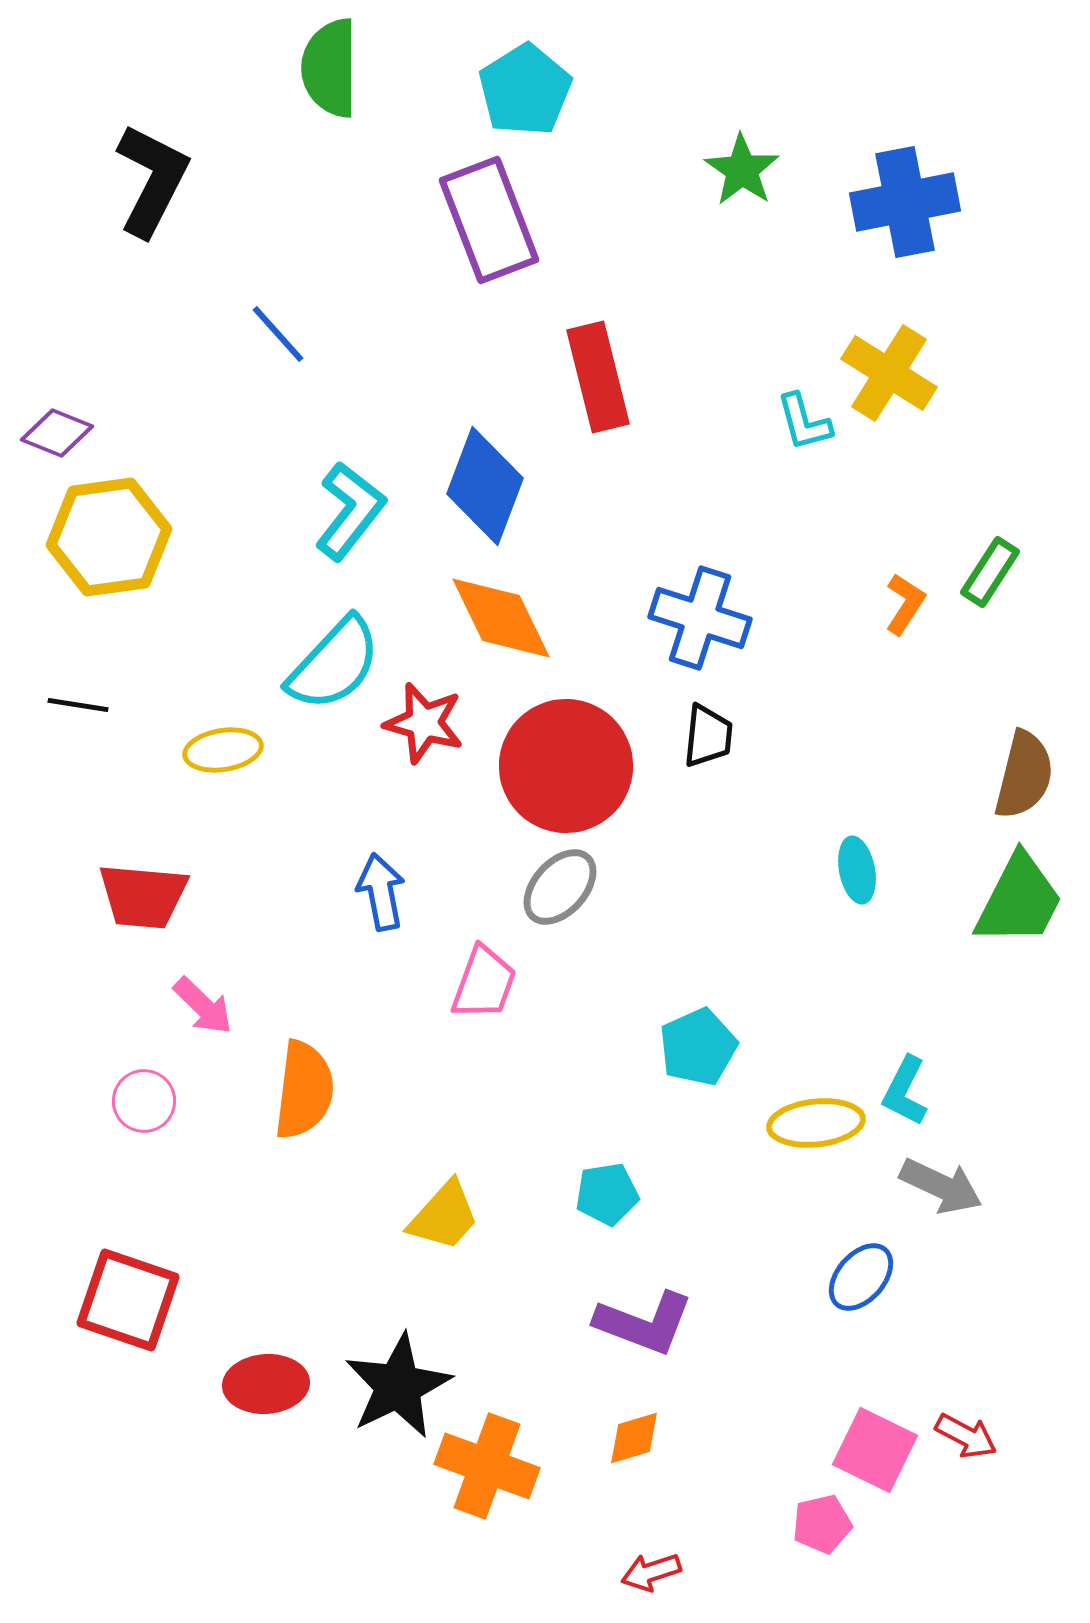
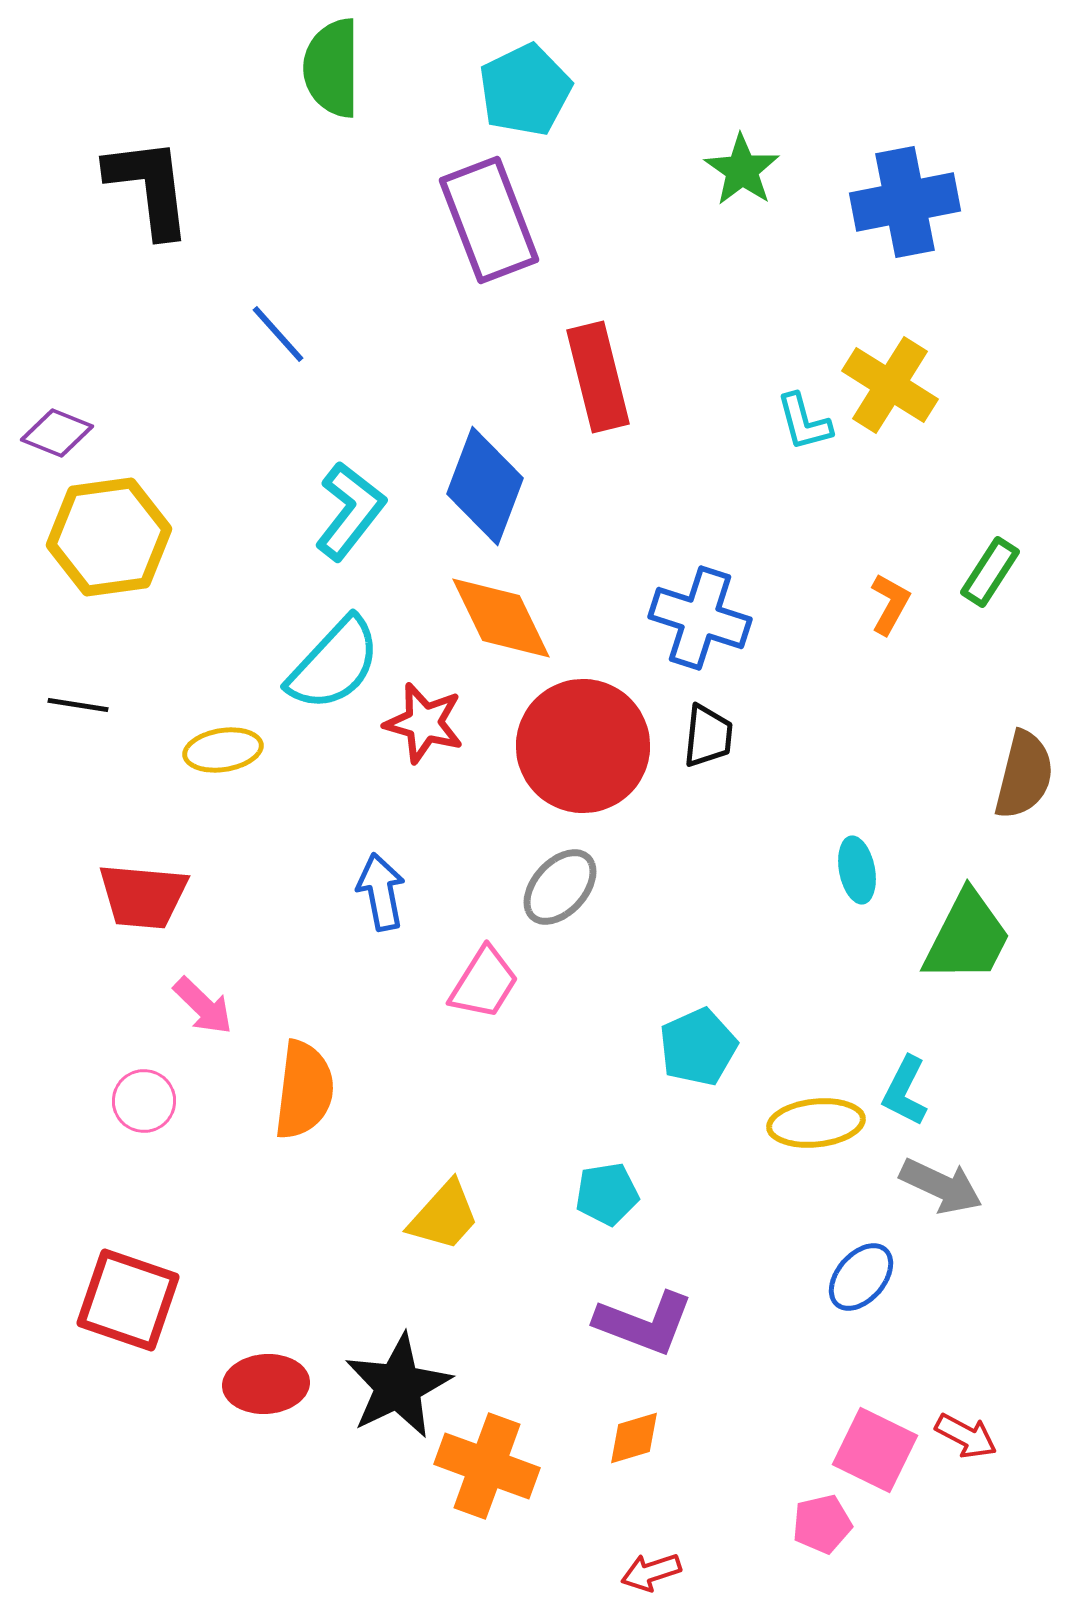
green semicircle at (330, 68): moved 2 px right
cyan pentagon at (525, 90): rotated 6 degrees clockwise
black L-shape at (152, 180): moved 3 px left, 7 px down; rotated 34 degrees counterclockwise
yellow cross at (889, 373): moved 1 px right, 12 px down
orange L-shape at (905, 604): moved 15 px left; rotated 4 degrees counterclockwise
red circle at (566, 766): moved 17 px right, 20 px up
green trapezoid at (1019, 900): moved 52 px left, 37 px down
pink trapezoid at (484, 983): rotated 12 degrees clockwise
